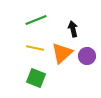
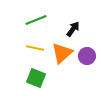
black arrow: rotated 49 degrees clockwise
